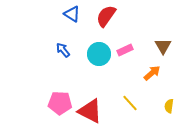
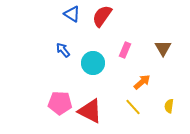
red semicircle: moved 4 px left
brown triangle: moved 2 px down
pink rectangle: rotated 42 degrees counterclockwise
cyan circle: moved 6 px left, 9 px down
orange arrow: moved 10 px left, 9 px down
yellow line: moved 3 px right, 4 px down
